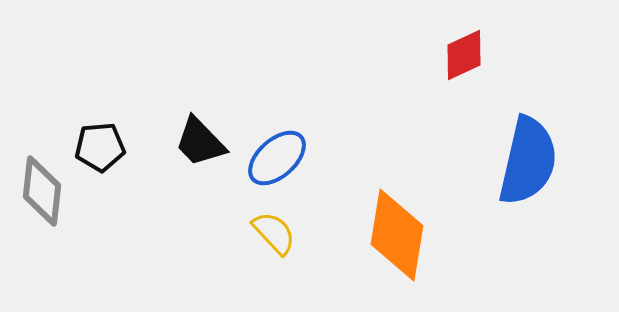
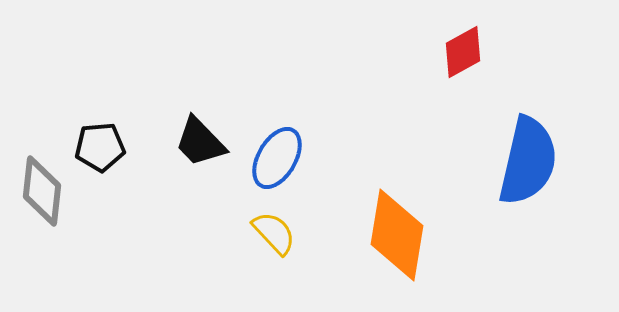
red diamond: moved 1 px left, 3 px up; rotated 4 degrees counterclockwise
blue ellipse: rotated 18 degrees counterclockwise
